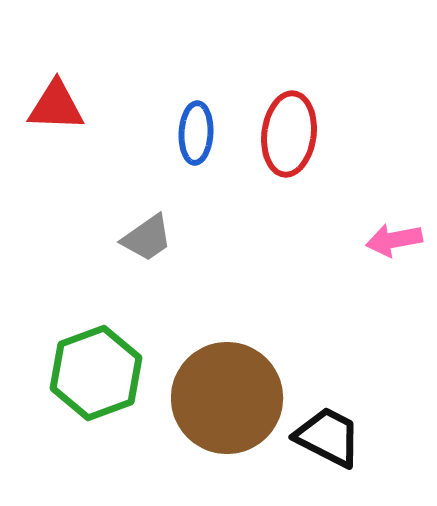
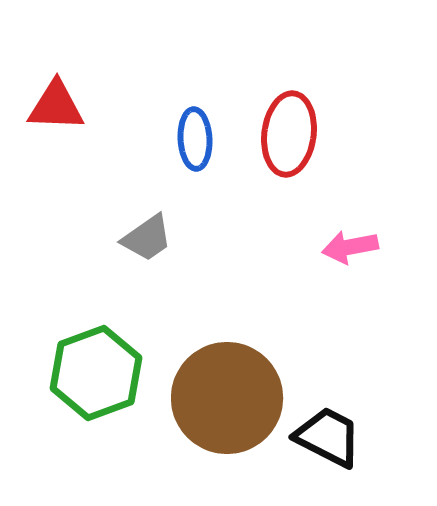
blue ellipse: moved 1 px left, 6 px down; rotated 6 degrees counterclockwise
pink arrow: moved 44 px left, 7 px down
